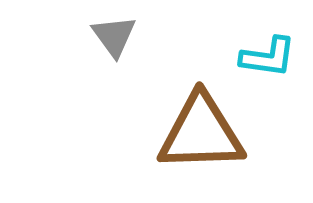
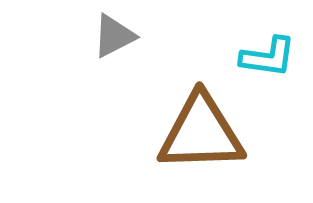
gray triangle: rotated 39 degrees clockwise
